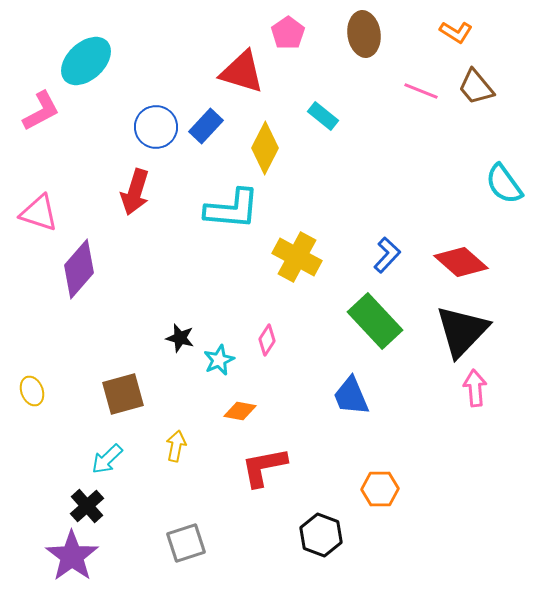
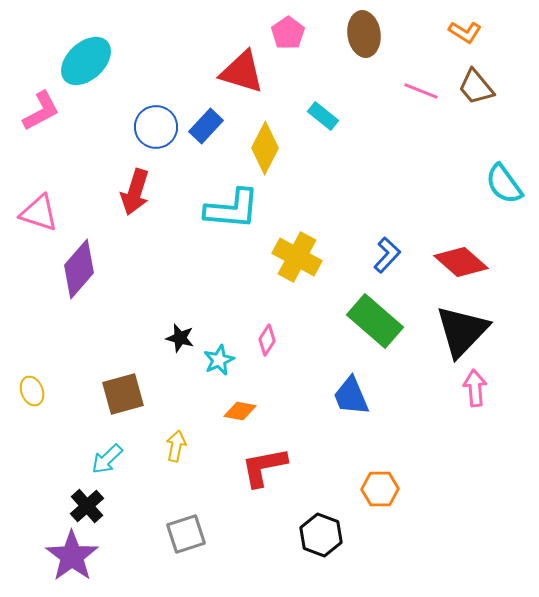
orange L-shape: moved 9 px right
green rectangle: rotated 6 degrees counterclockwise
gray square: moved 9 px up
